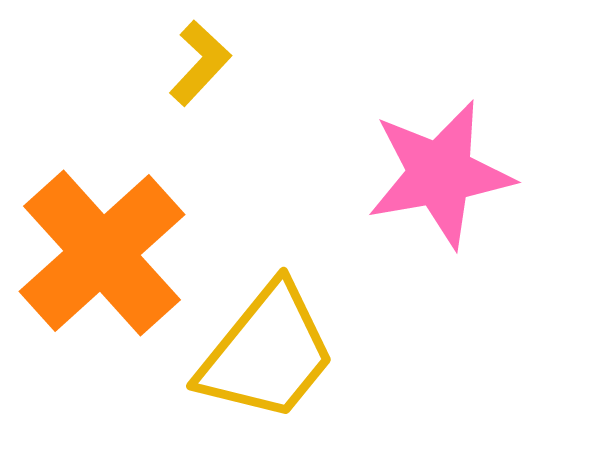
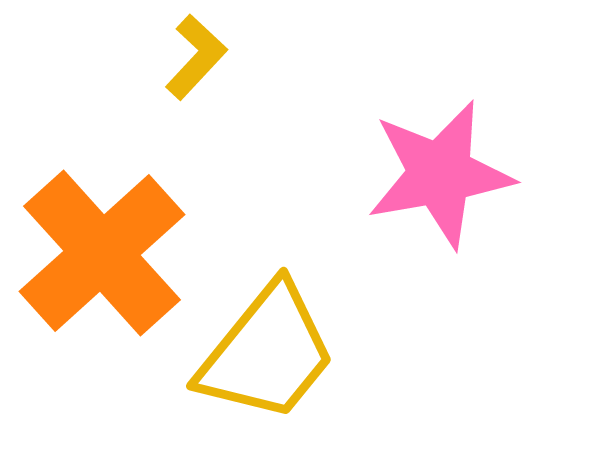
yellow L-shape: moved 4 px left, 6 px up
